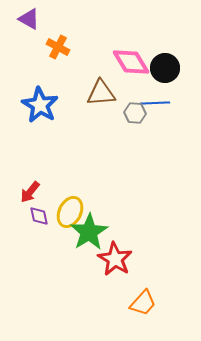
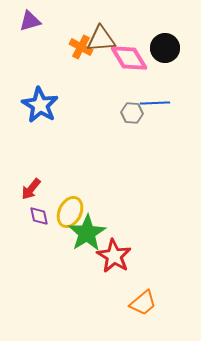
purple triangle: moved 1 px right, 2 px down; rotated 45 degrees counterclockwise
orange cross: moved 23 px right
pink diamond: moved 2 px left, 4 px up
black circle: moved 20 px up
brown triangle: moved 54 px up
gray hexagon: moved 3 px left
red arrow: moved 1 px right, 3 px up
green star: moved 2 px left, 1 px down
red star: moved 1 px left, 3 px up
orange trapezoid: rotated 8 degrees clockwise
